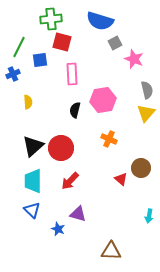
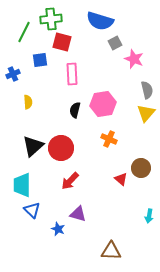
green line: moved 5 px right, 15 px up
pink hexagon: moved 4 px down
cyan trapezoid: moved 11 px left, 4 px down
